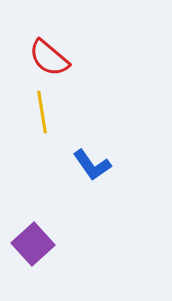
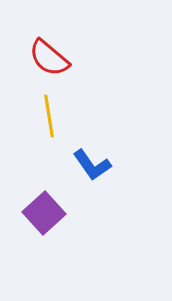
yellow line: moved 7 px right, 4 px down
purple square: moved 11 px right, 31 px up
